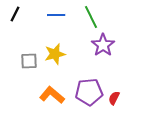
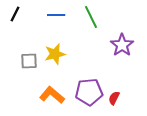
purple star: moved 19 px right
